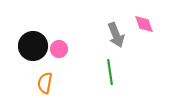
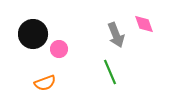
black circle: moved 12 px up
green line: rotated 15 degrees counterclockwise
orange semicircle: rotated 120 degrees counterclockwise
